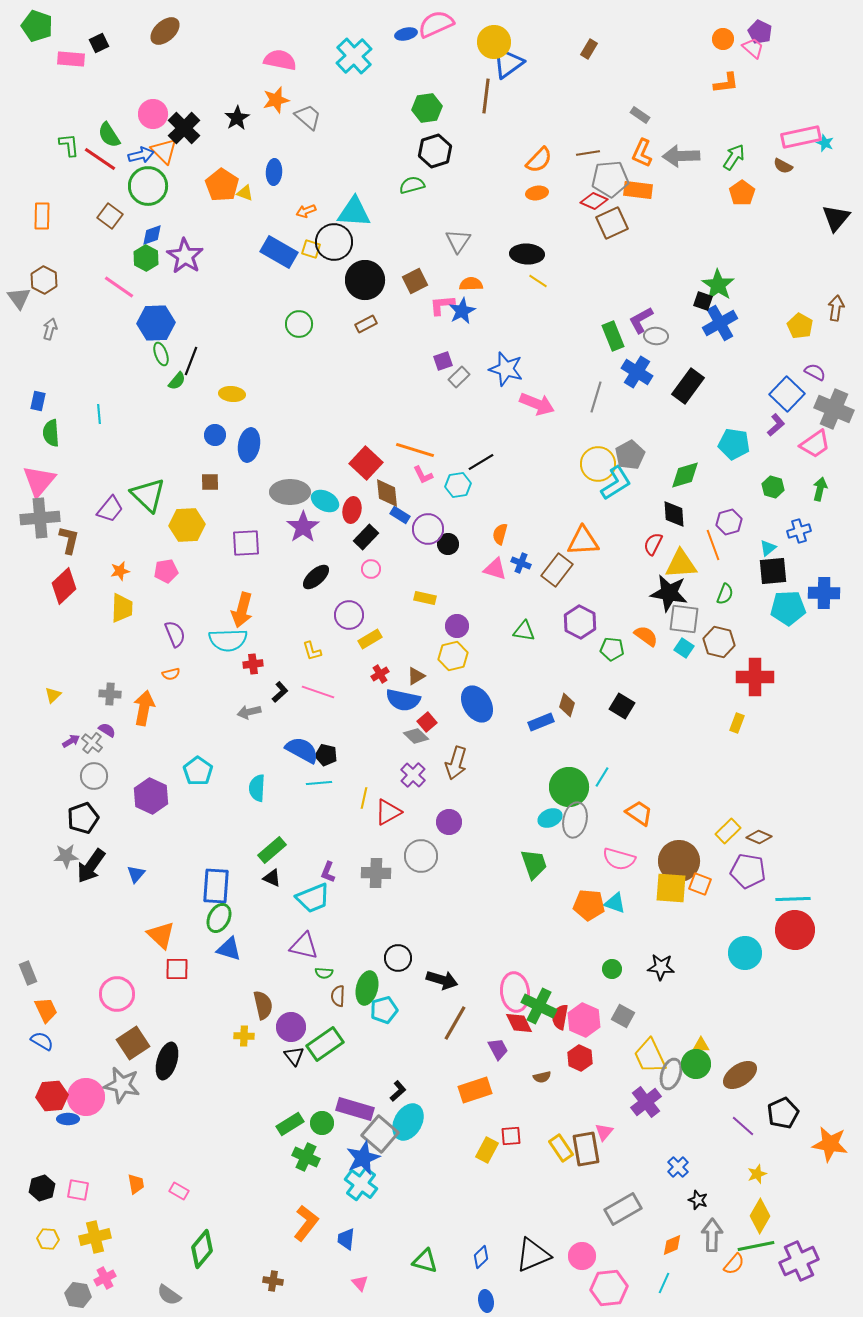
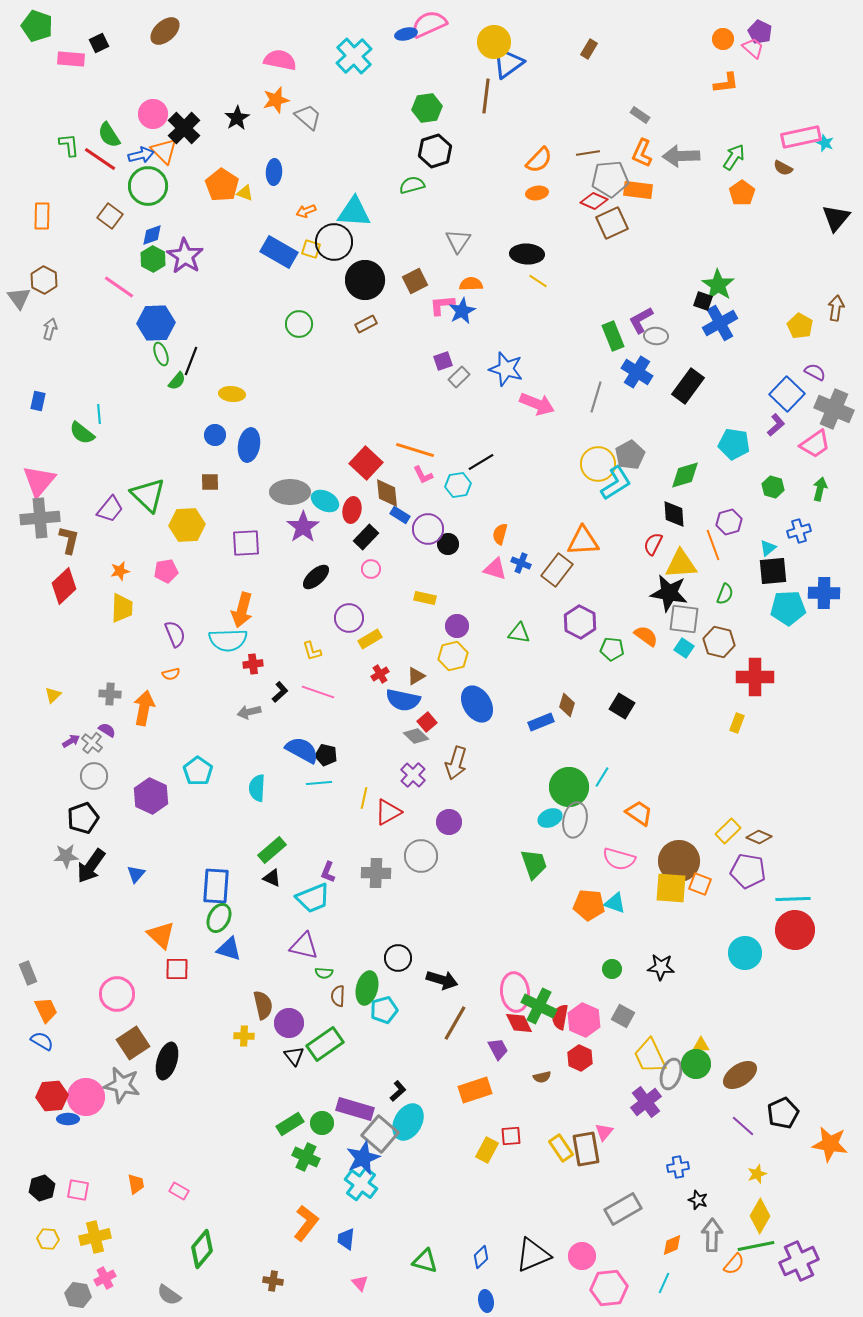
pink semicircle at (436, 24): moved 7 px left
brown semicircle at (783, 166): moved 2 px down
green hexagon at (146, 258): moved 7 px right, 1 px down
green semicircle at (51, 433): moved 31 px right; rotated 48 degrees counterclockwise
purple circle at (349, 615): moved 3 px down
green triangle at (524, 631): moved 5 px left, 2 px down
purple circle at (291, 1027): moved 2 px left, 4 px up
blue cross at (678, 1167): rotated 35 degrees clockwise
